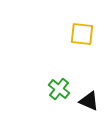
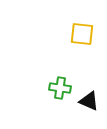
green cross: moved 1 px right, 1 px up; rotated 30 degrees counterclockwise
